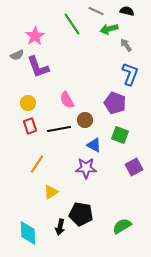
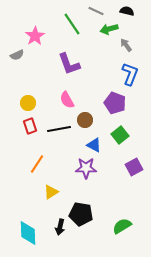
purple L-shape: moved 31 px right, 3 px up
green square: rotated 30 degrees clockwise
